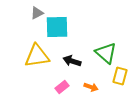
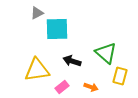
cyan square: moved 2 px down
yellow triangle: moved 14 px down
